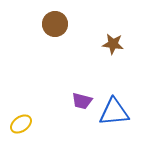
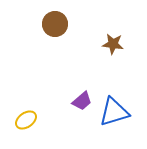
purple trapezoid: rotated 55 degrees counterclockwise
blue triangle: rotated 12 degrees counterclockwise
yellow ellipse: moved 5 px right, 4 px up
